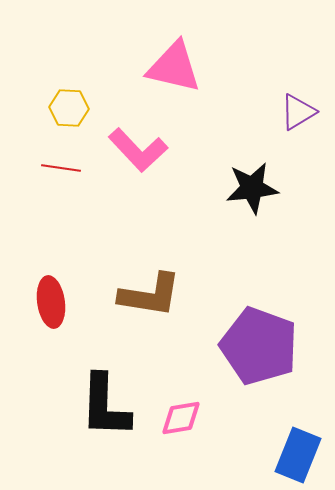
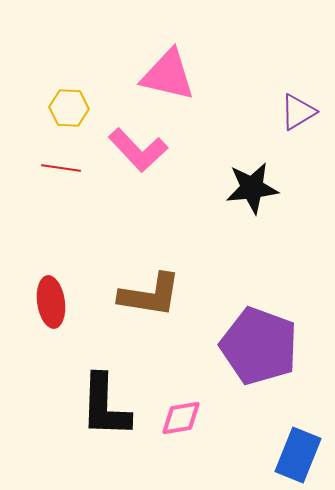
pink triangle: moved 6 px left, 8 px down
